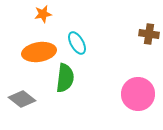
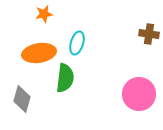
orange star: moved 1 px right
cyan ellipse: rotated 45 degrees clockwise
orange ellipse: moved 1 px down
pink circle: moved 1 px right
gray diamond: rotated 68 degrees clockwise
